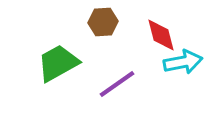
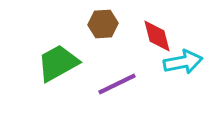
brown hexagon: moved 2 px down
red diamond: moved 4 px left, 1 px down
purple line: rotated 9 degrees clockwise
